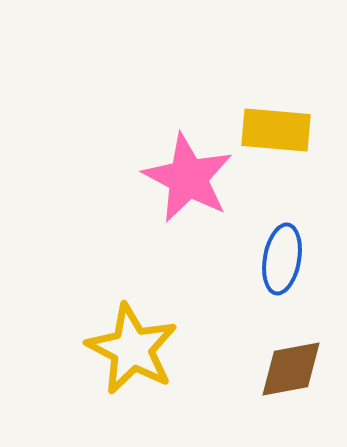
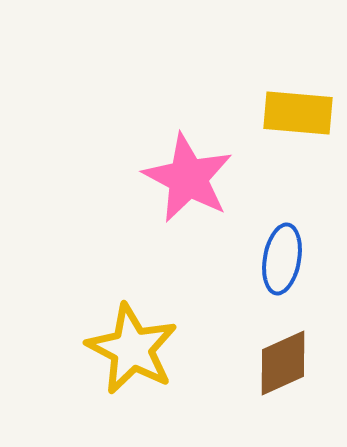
yellow rectangle: moved 22 px right, 17 px up
brown diamond: moved 8 px left, 6 px up; rotated 14 degrees counterclockwise
